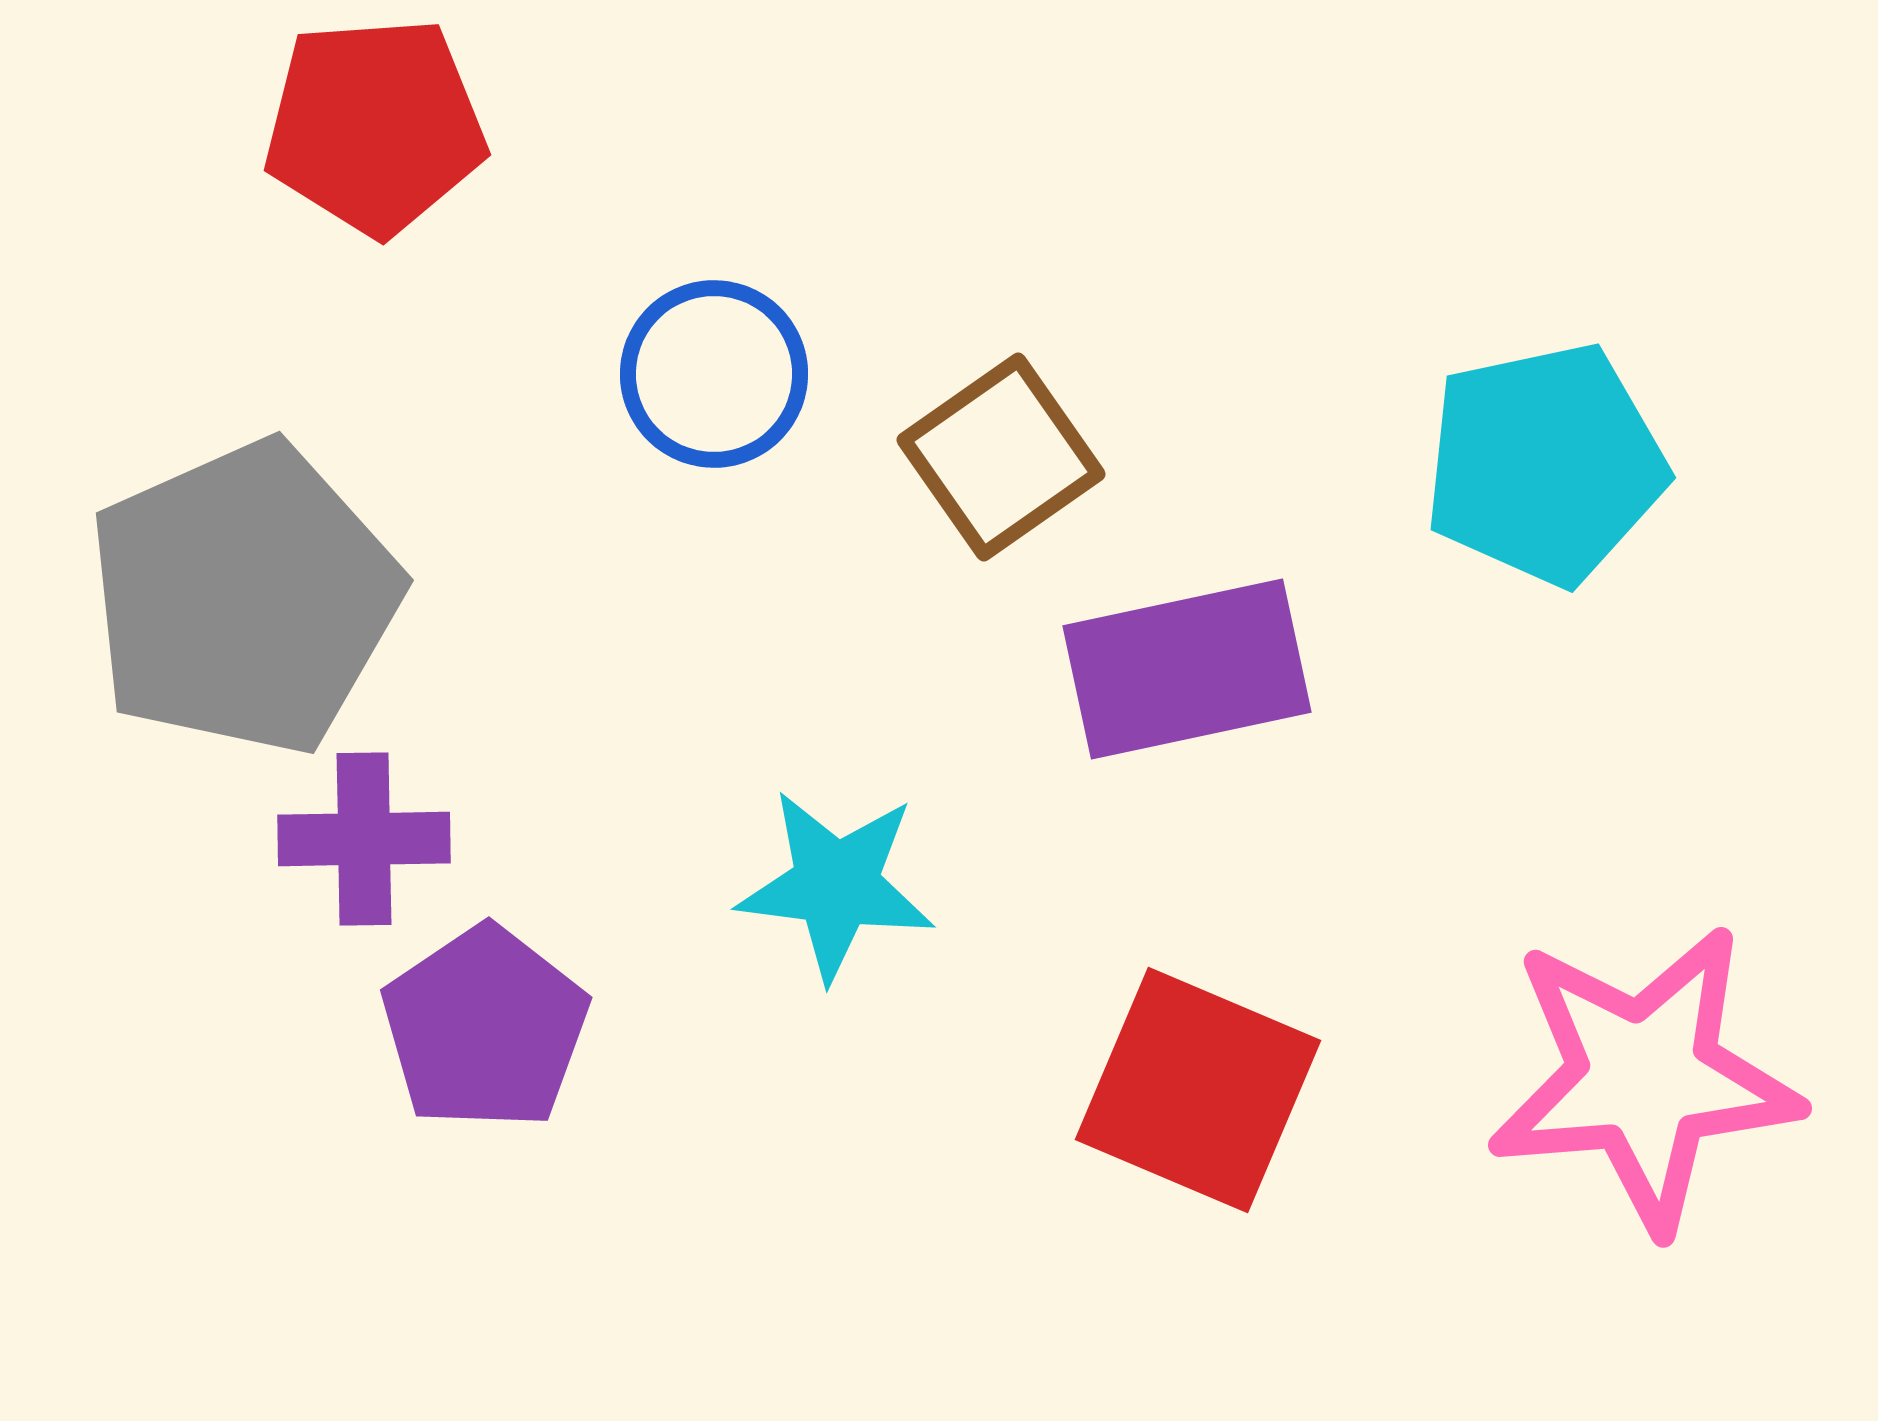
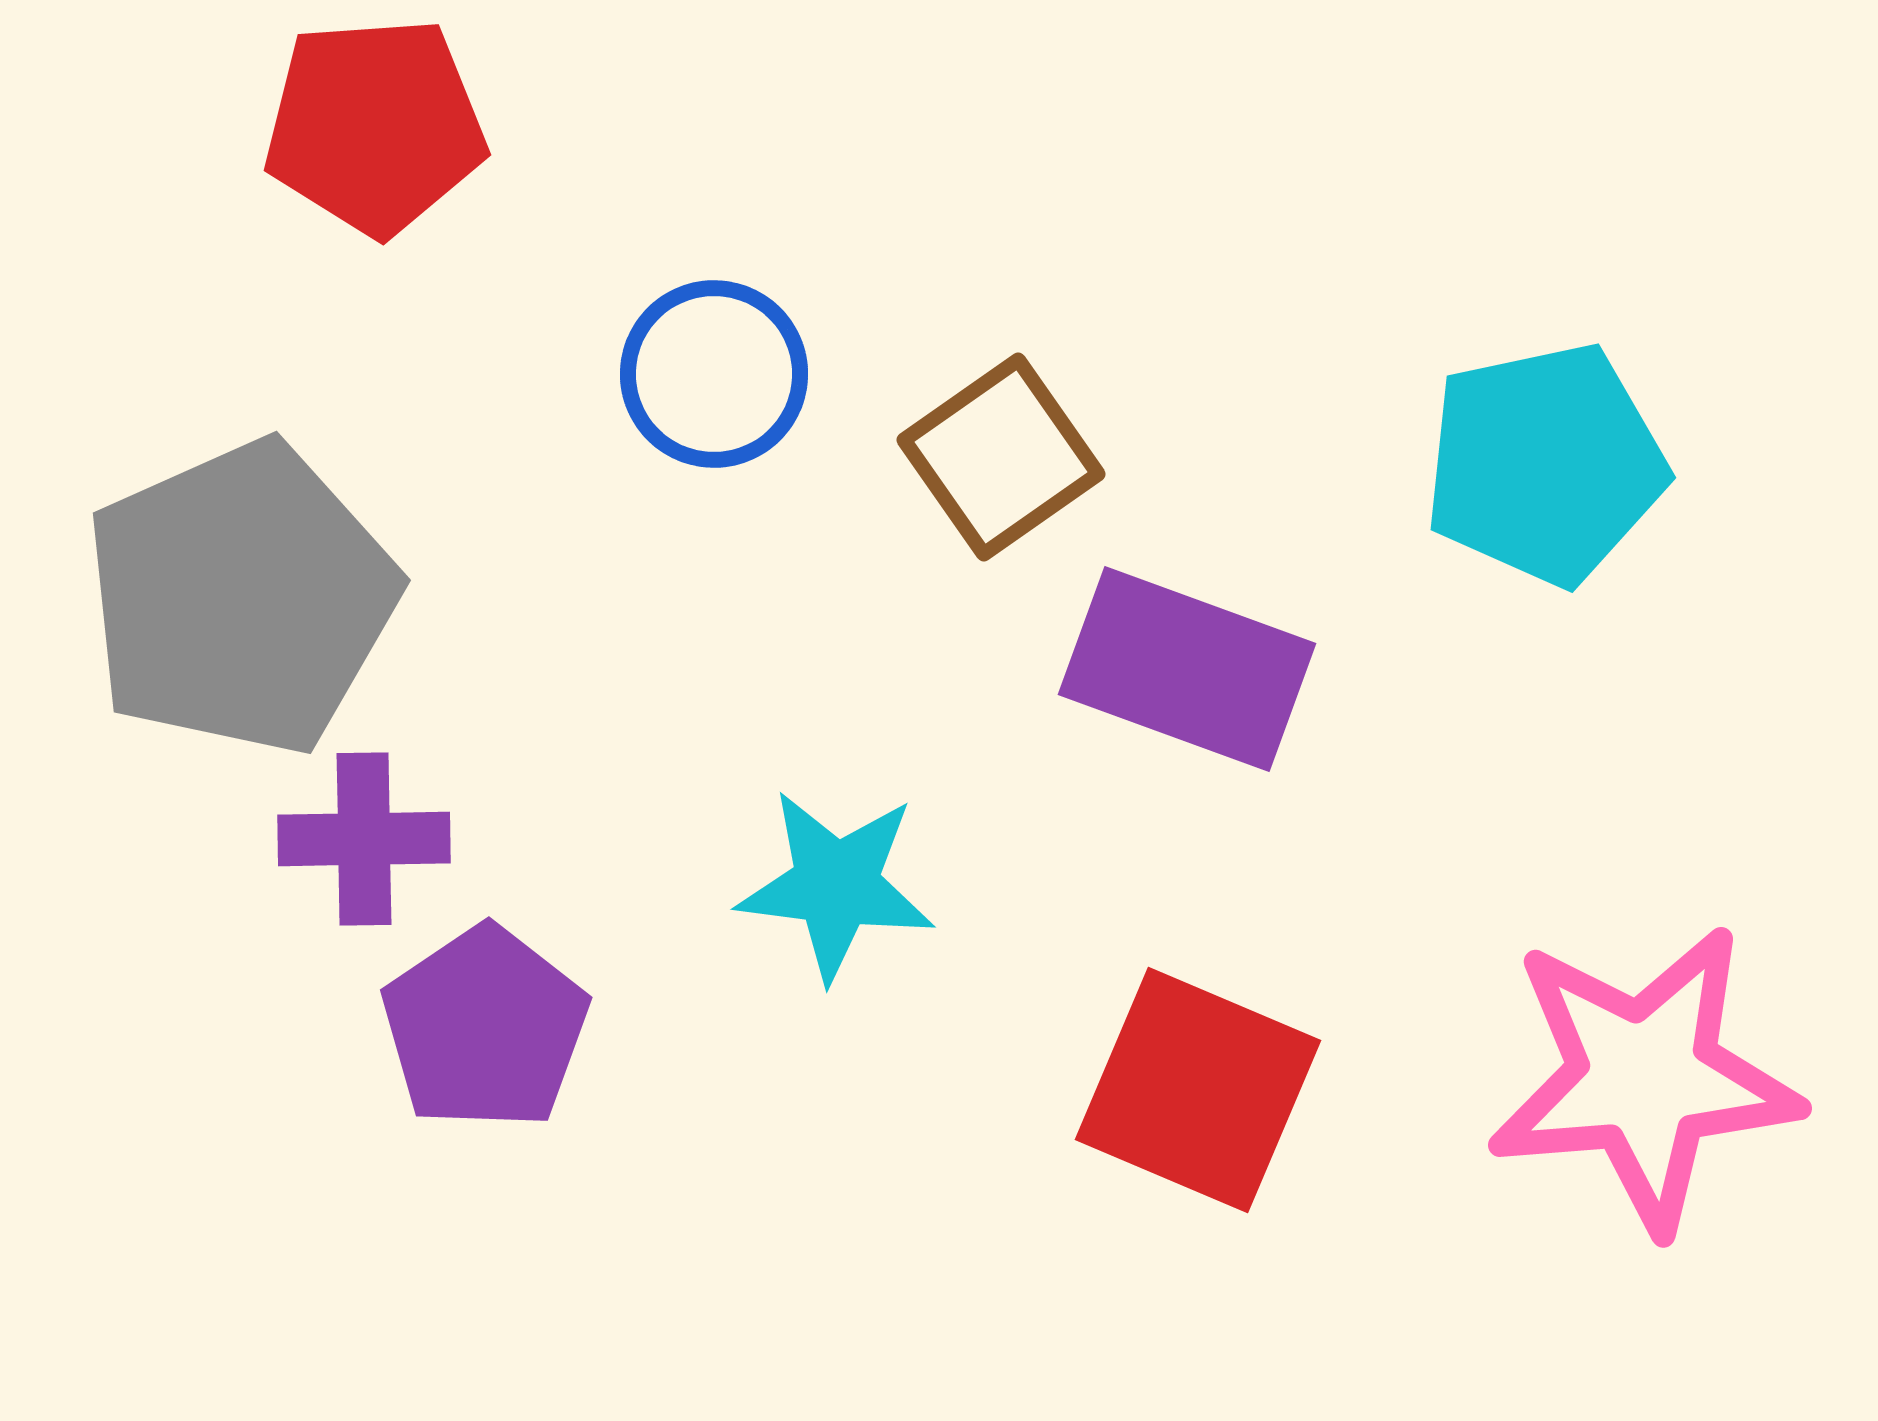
gray pentagon: moved 3 px left
purple rectangle: rotated 32 degrees clockwise
